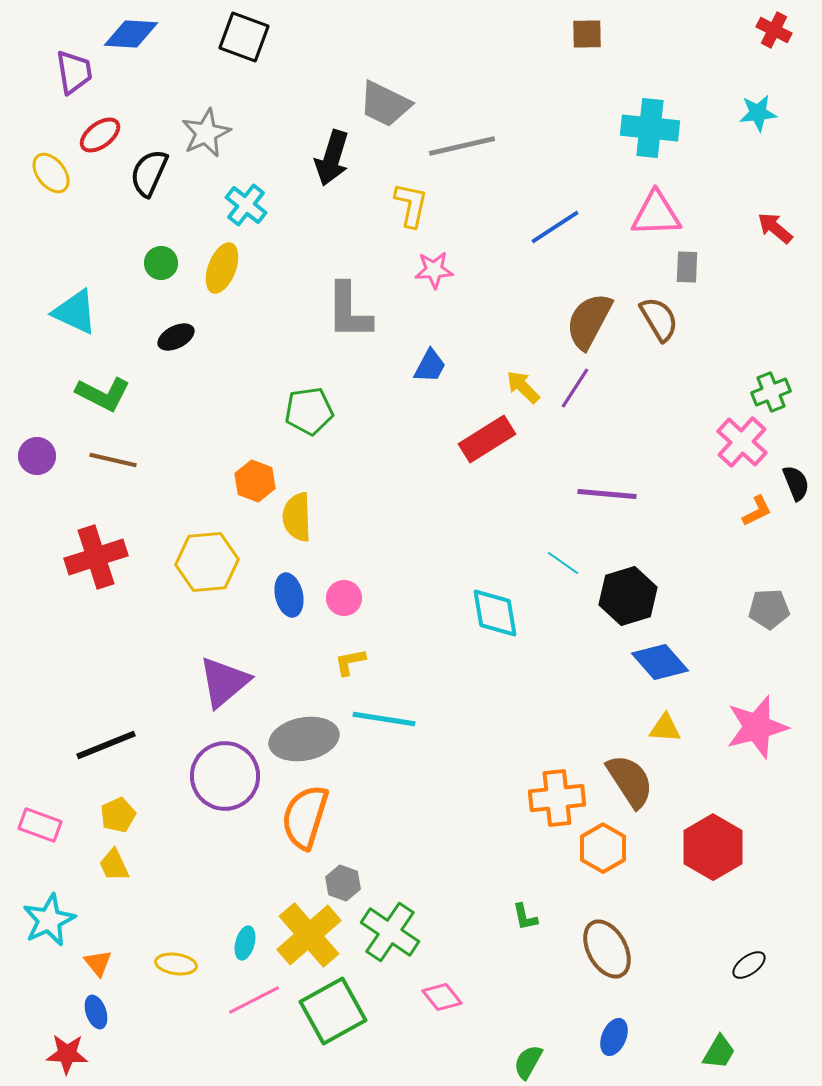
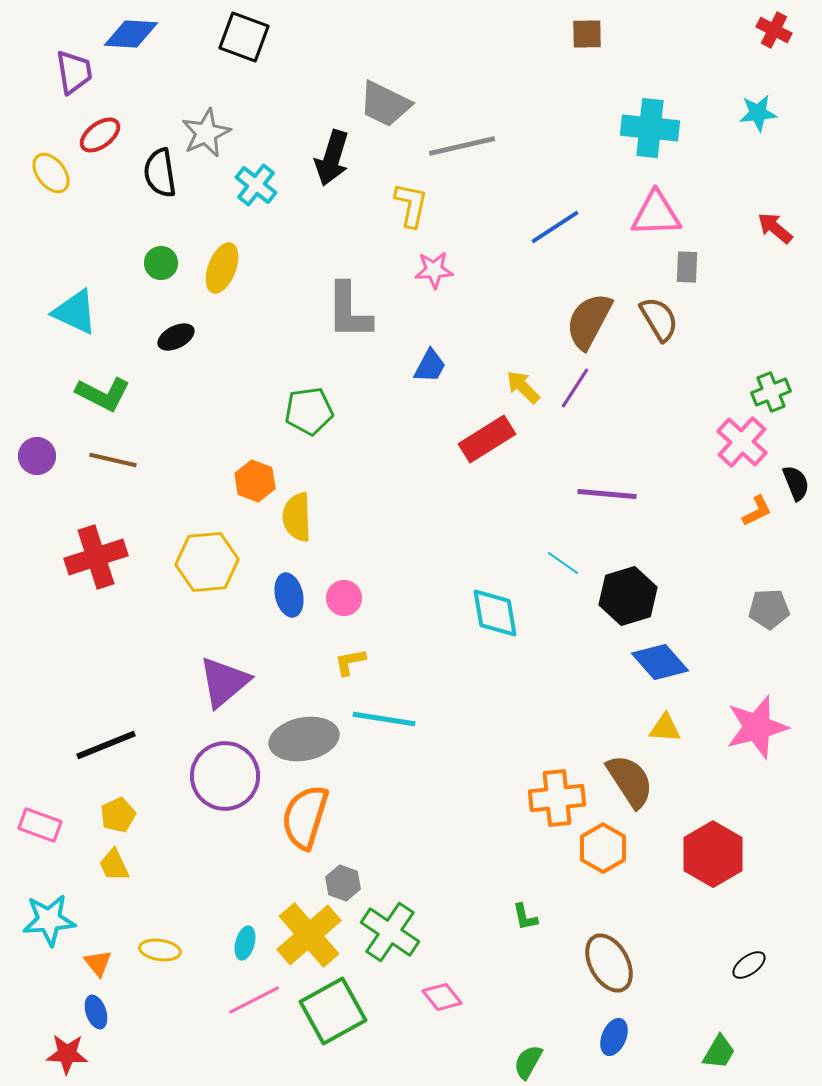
black semicircle at (149, 173): moved 11 px right; rotated 33 degrees counterclockwise
cyan cross at (246, 205): moved 10 px right, 20 px up
red hexagon at (713, 847): moved 7 px down
cyan star at (49, 920): rotated 20 degrees clockwise
brown ellipse at (607, 949): moved 2 px right, 14 px down
yellow ellipse at (176, 964): moved 16 px left, 14 px up
